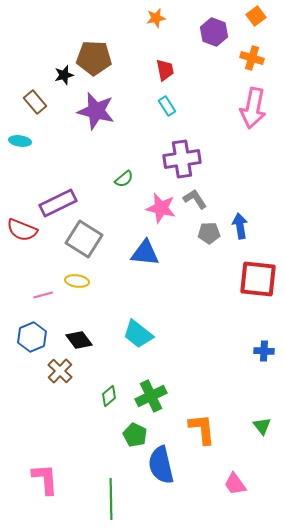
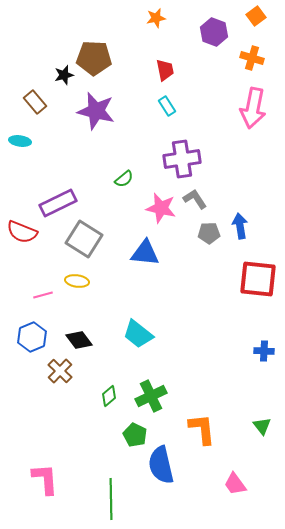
red semicircle: moved 2 px down
